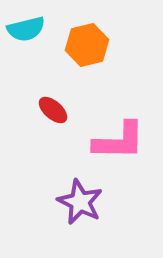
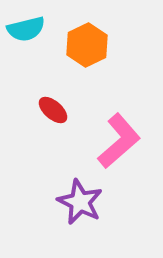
orange hexagon: rotated 12 degrees counterclockwise
pink L-shape: rotated 42 degrees counterclockwise
